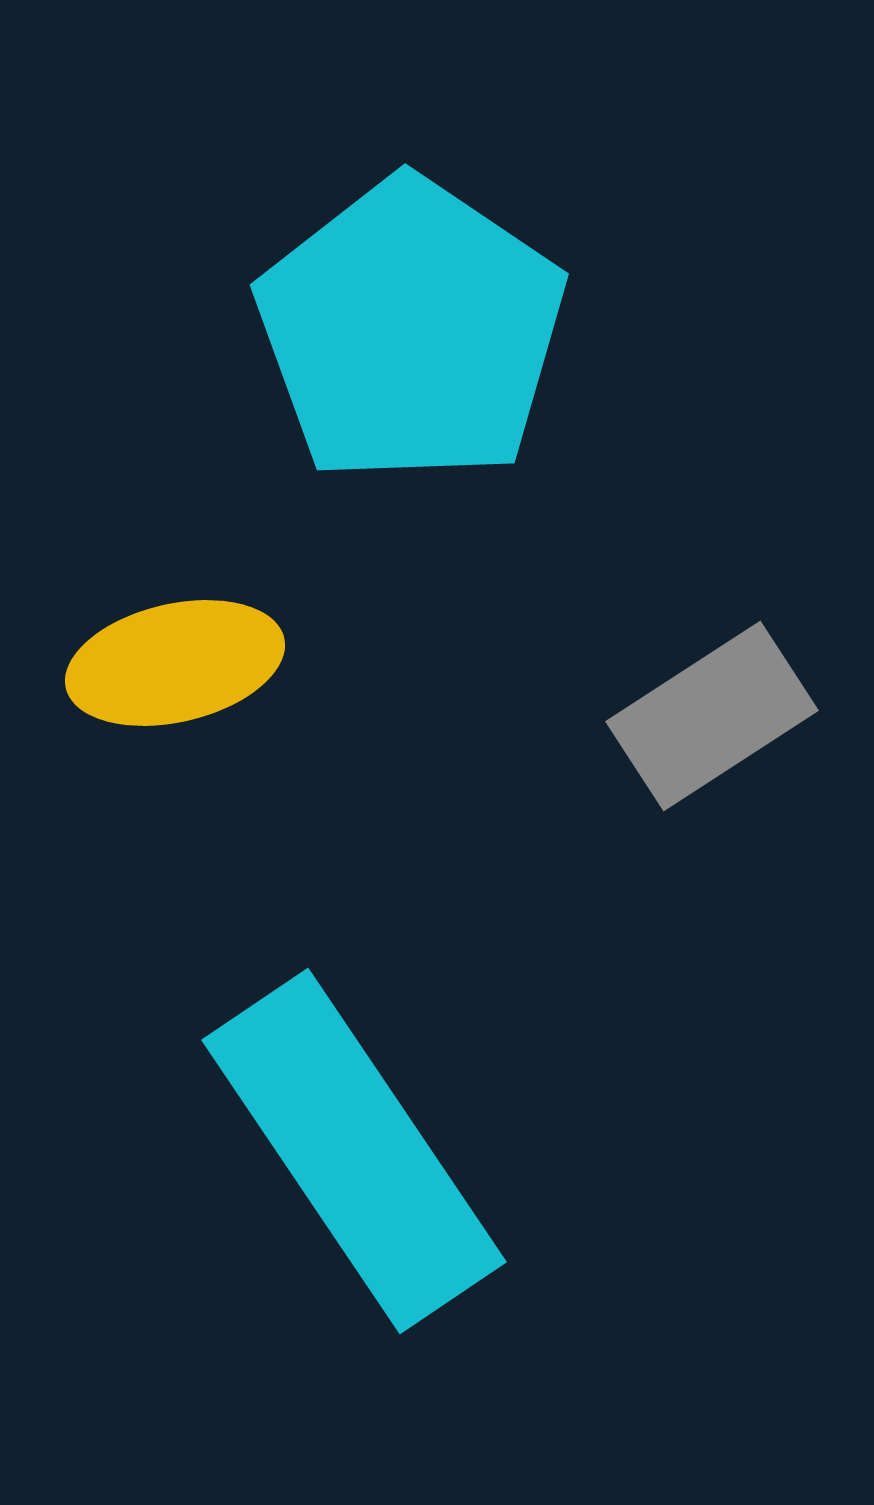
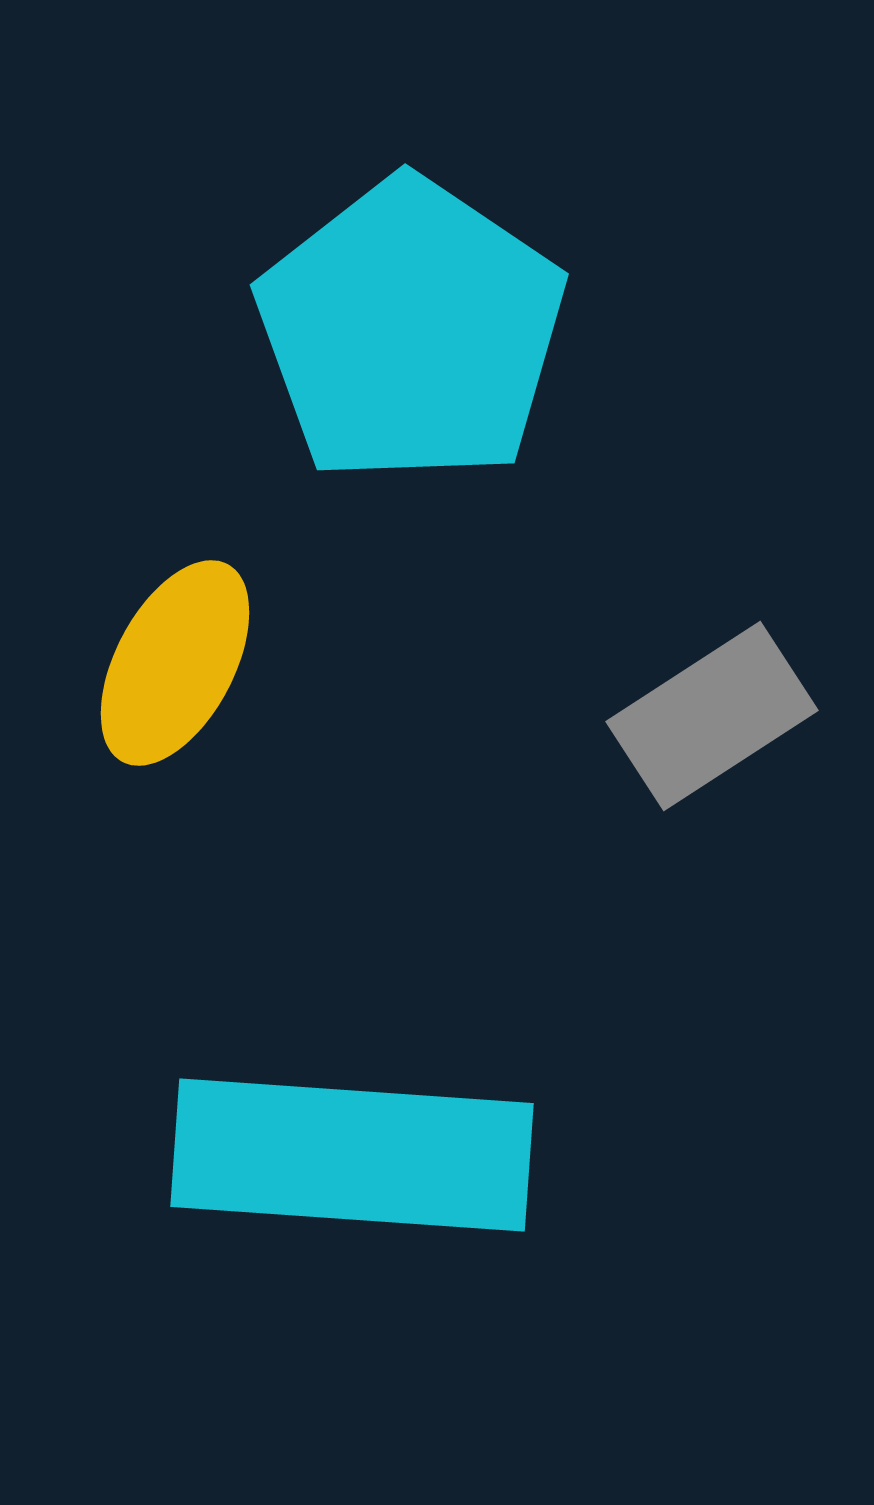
yellow ellipse: rotated 49 degrees counterclockwise
cyan rectangle: moved 2 px left, 4 px down; rotated 52 degrees counterclockwise
